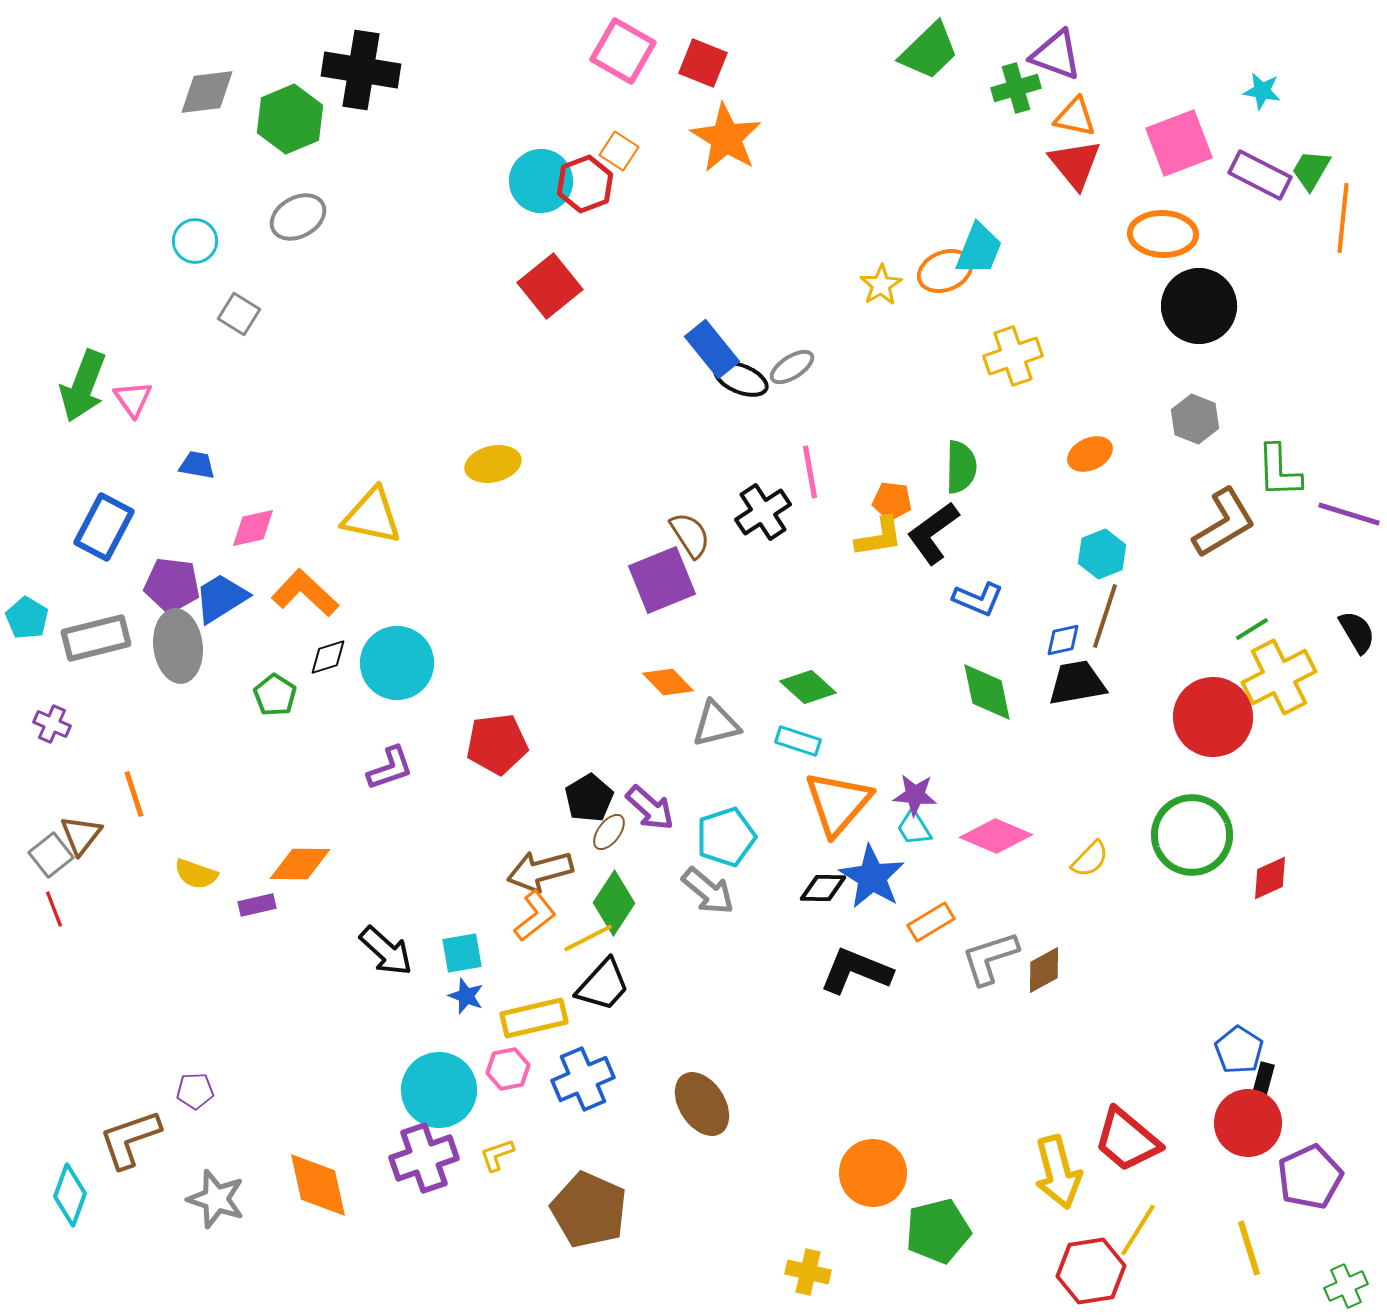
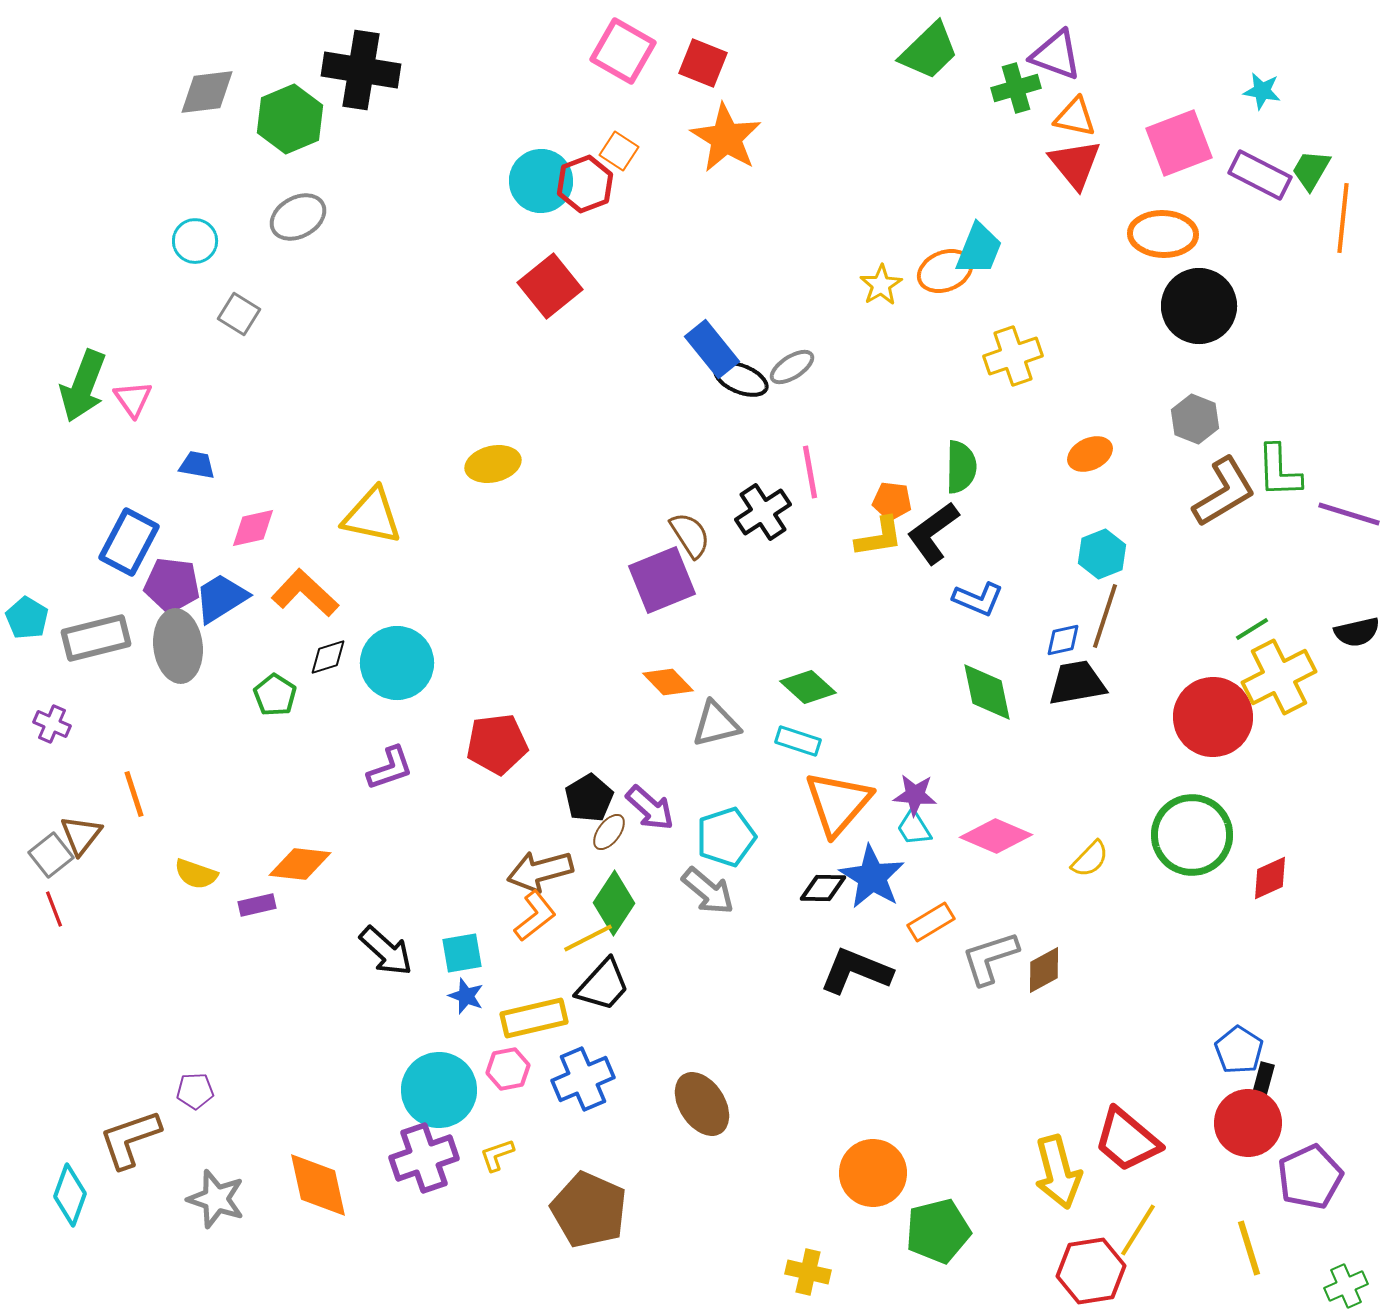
brown L-shape at (1224, 523): moved 31 px up
blue rectangle at (104, 527): moved 25 px right, 15 px down
black semicircle at (1357, 632): rotated 108 degrees clockwise
orange diamond at (300, 864): rotated 6 degrees clockwise
